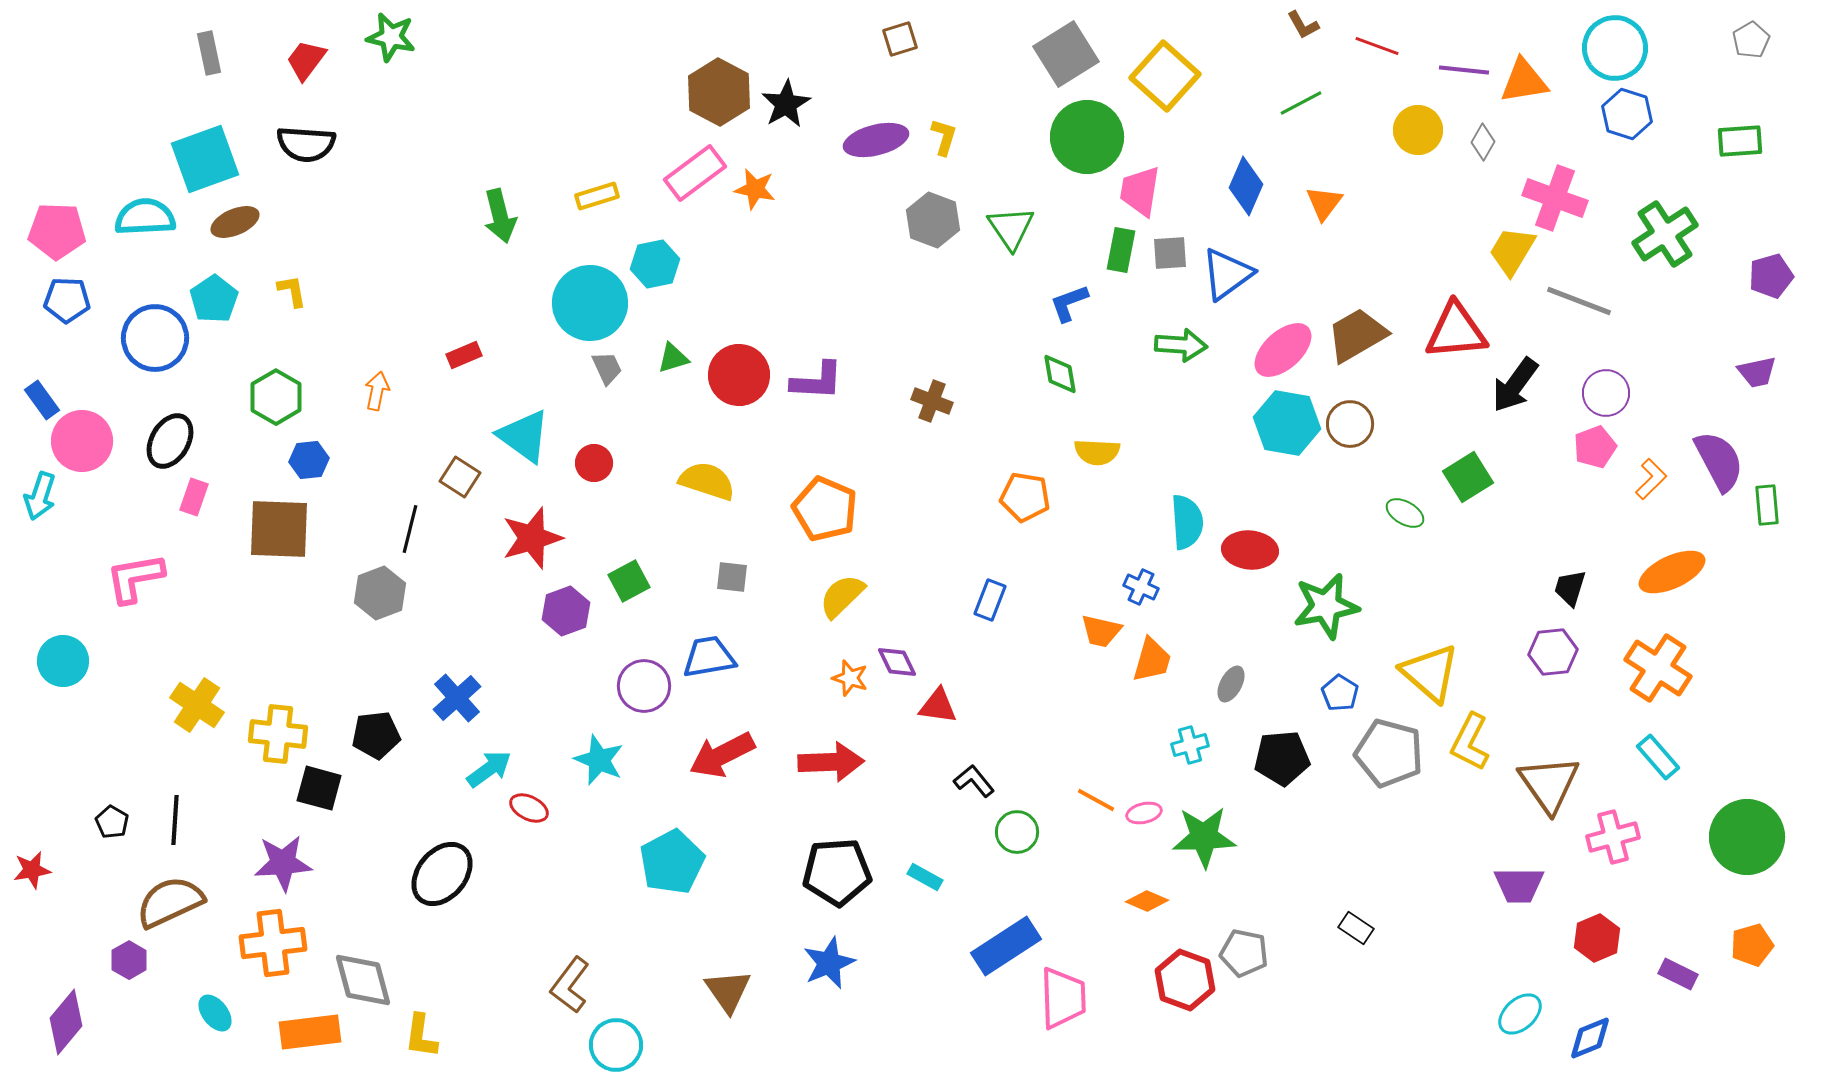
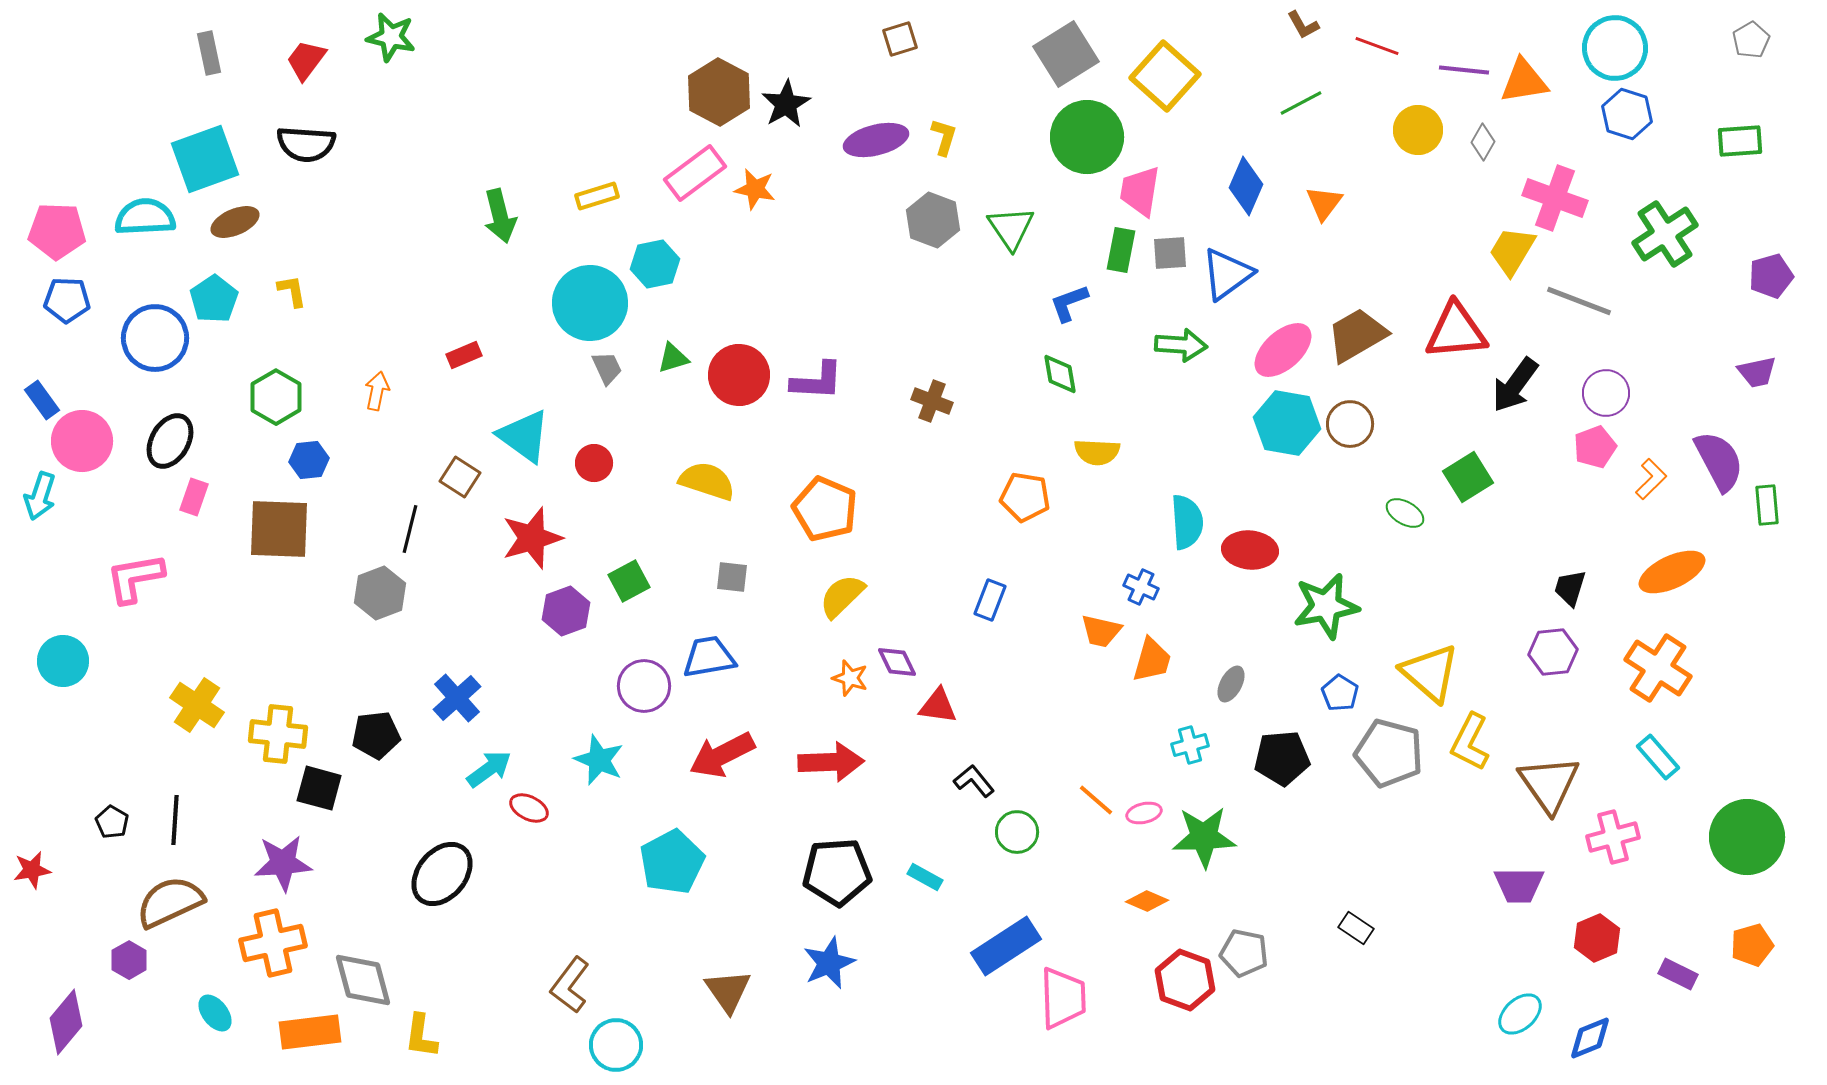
orange line at (1096, 800): rotated 12 degrees clockwise
orange cross at (273, 943): rotated 6 degrees counterclockwise
